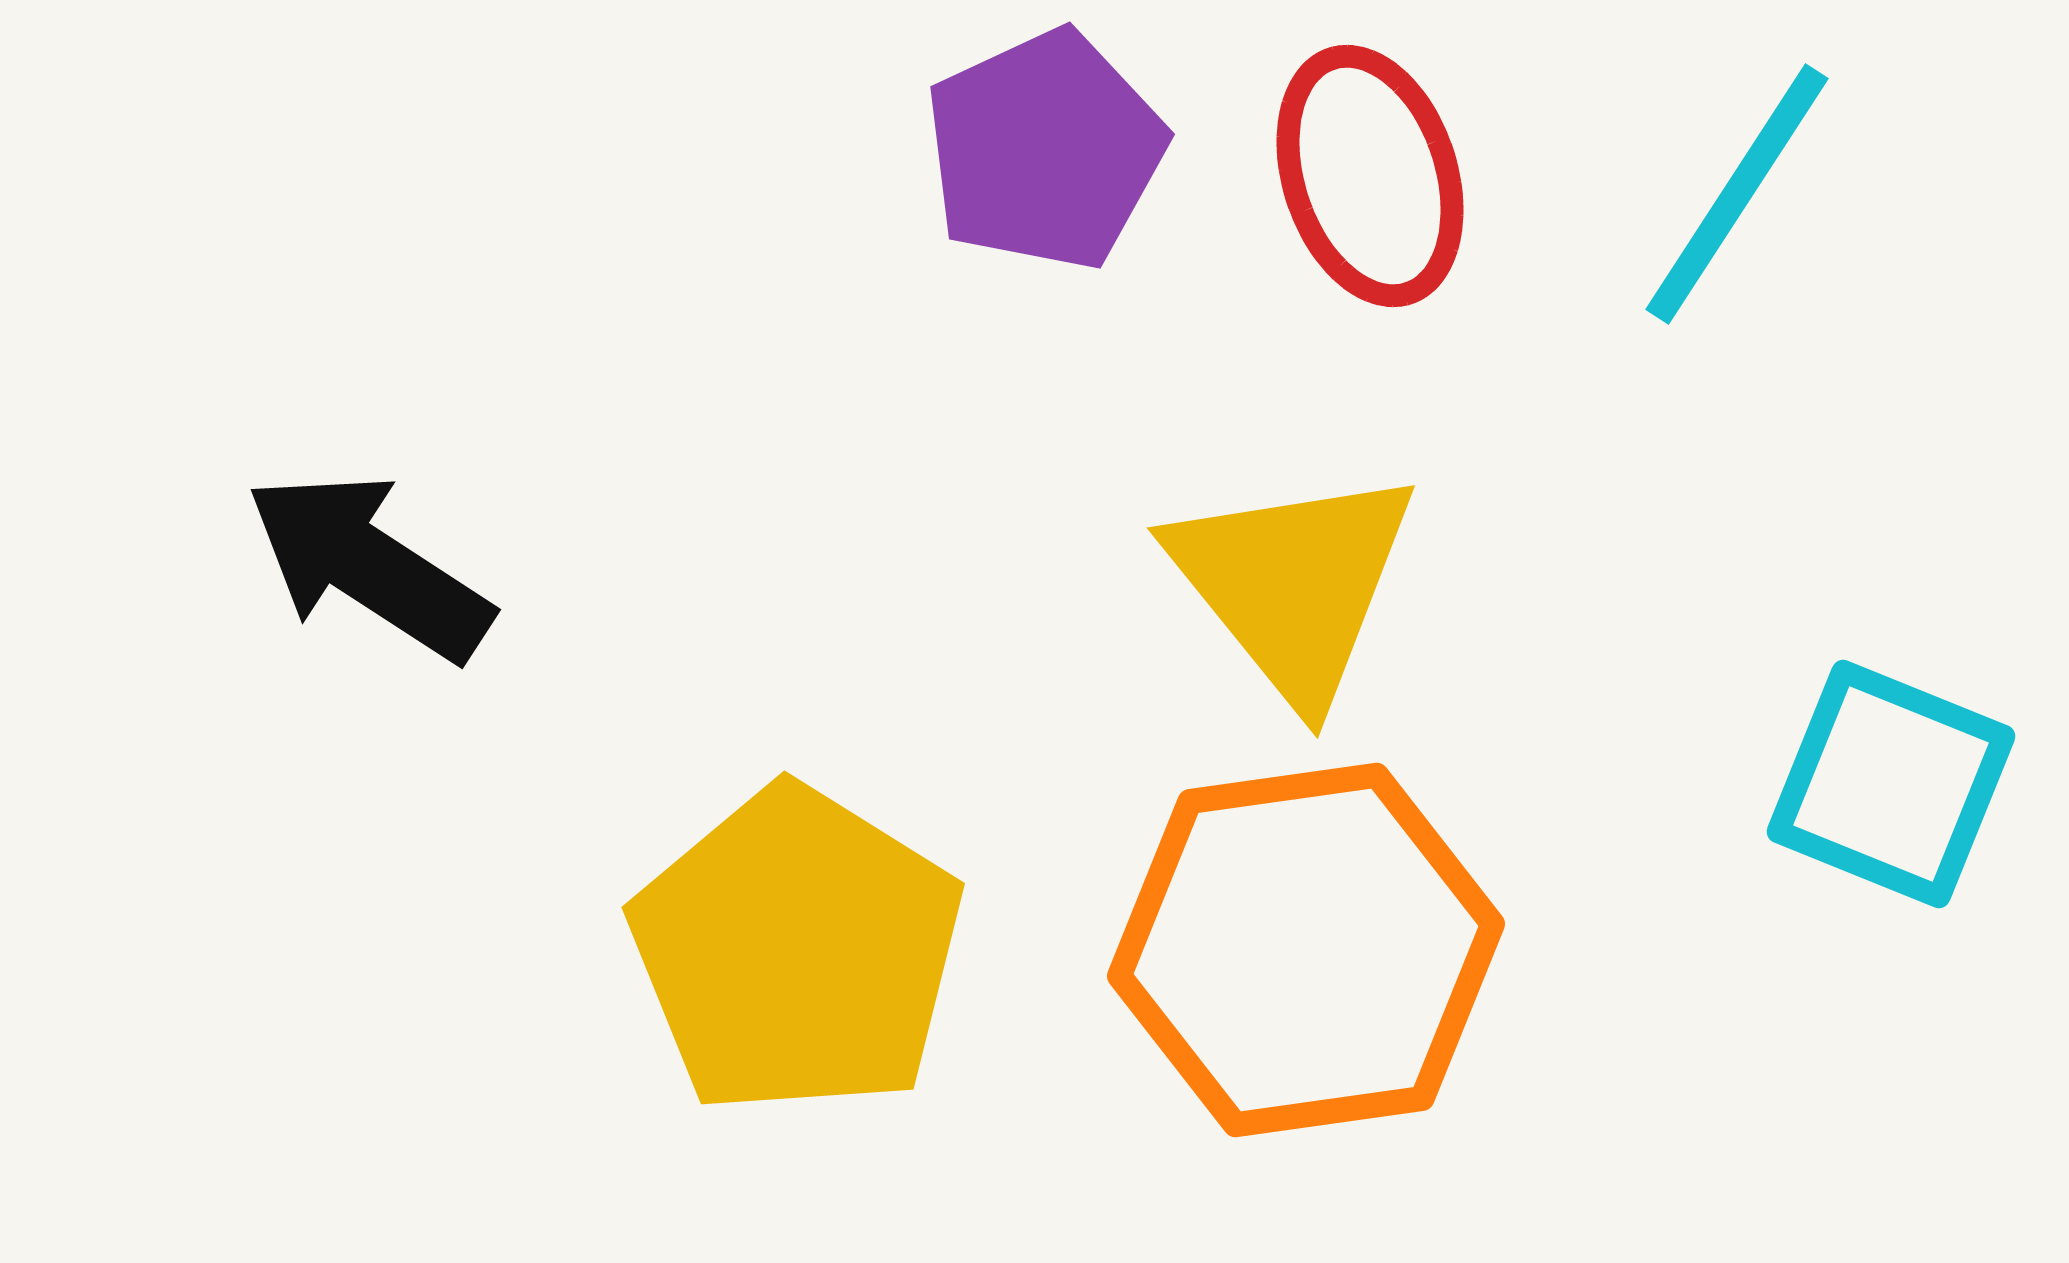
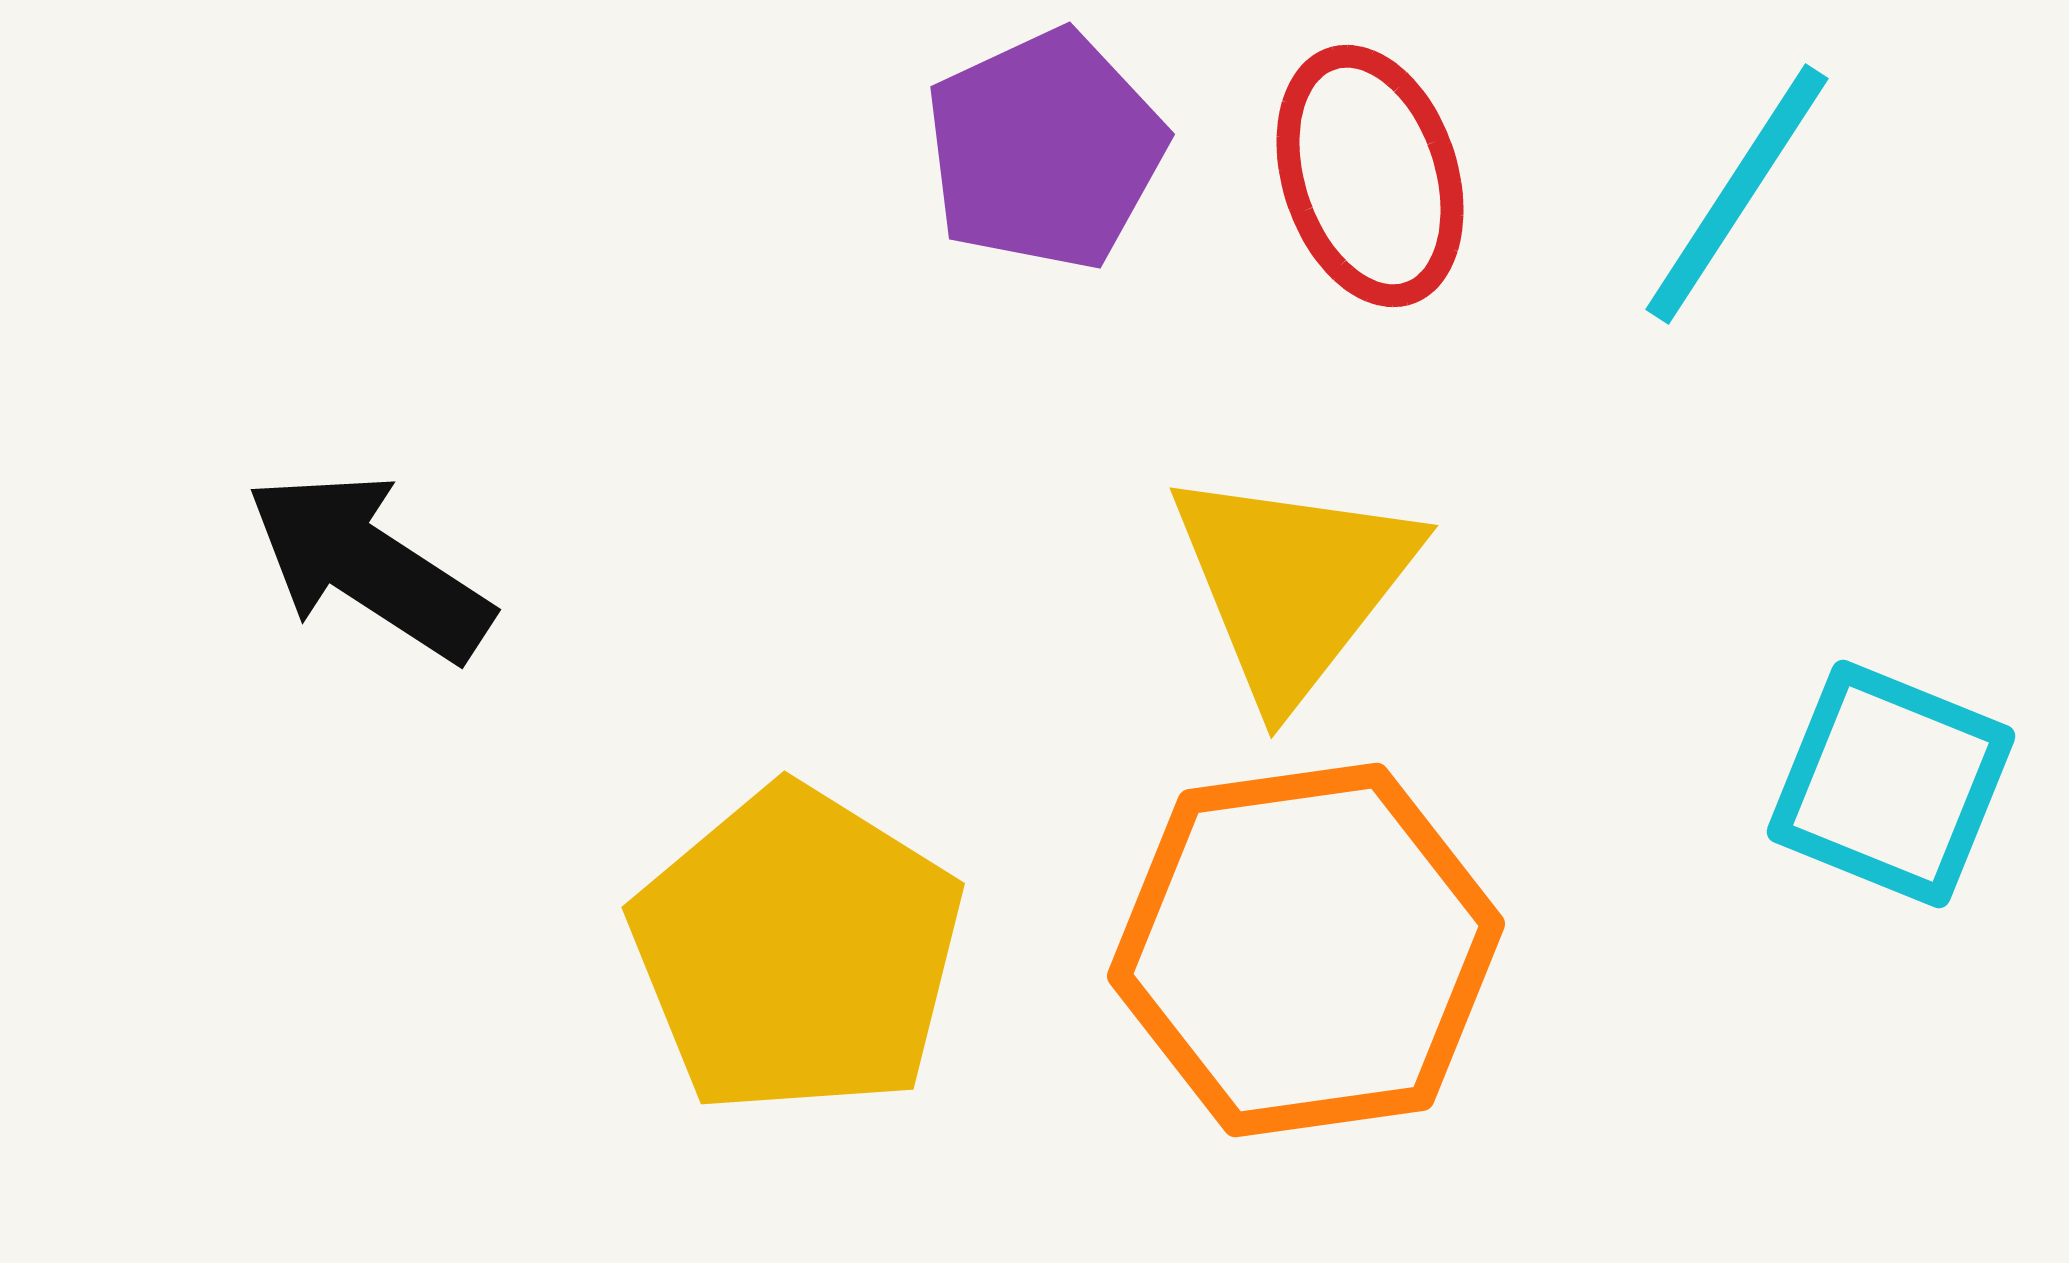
yellow triangle: rotated 17 degrees clockwise
